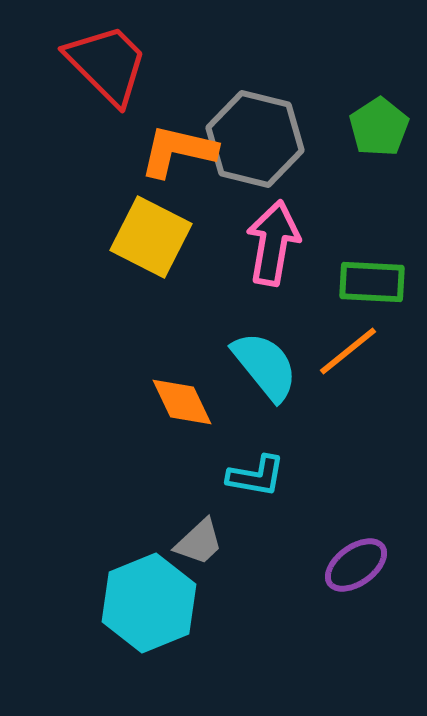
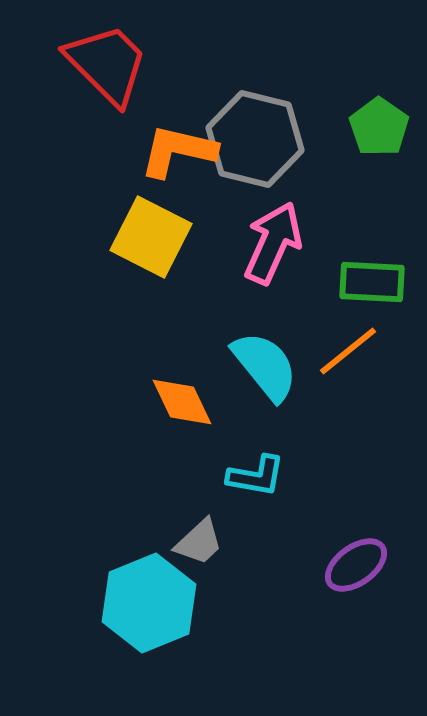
green pentagon: rotated 4 degrees counterclockwise
pink arrow: rotated 14 degrees clockwise
